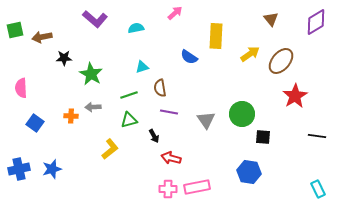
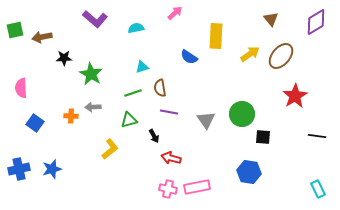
brown ellipse: moved 5 px up
green line: moved 4 px right, 2 px up
pink cross: rotated 12 degrees clockwise
